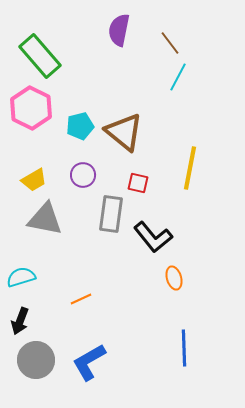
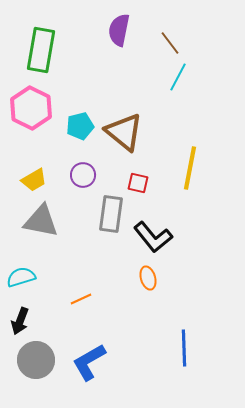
green rectangle: moved 1 px right, 6 px up; rotated 51 degrees clockwise
gray triangle: moved 4 px left, 2 px down
orange ellipse: moved 26 px left
